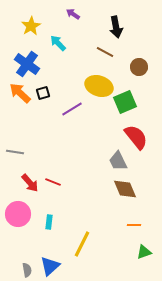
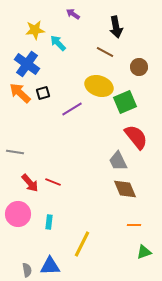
yellow star: moved 4 px right, 4 px down; rotated 24 degrees clockwise
blue triangle: rotated 40 degrees clockwise
